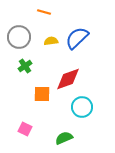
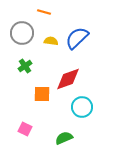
gray circle: moved 3 px right, 4 px up
yellow semicircle: rotated 16 degrees clockwise
